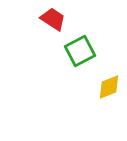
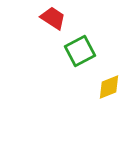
red trapezoid: moved 1 px up
